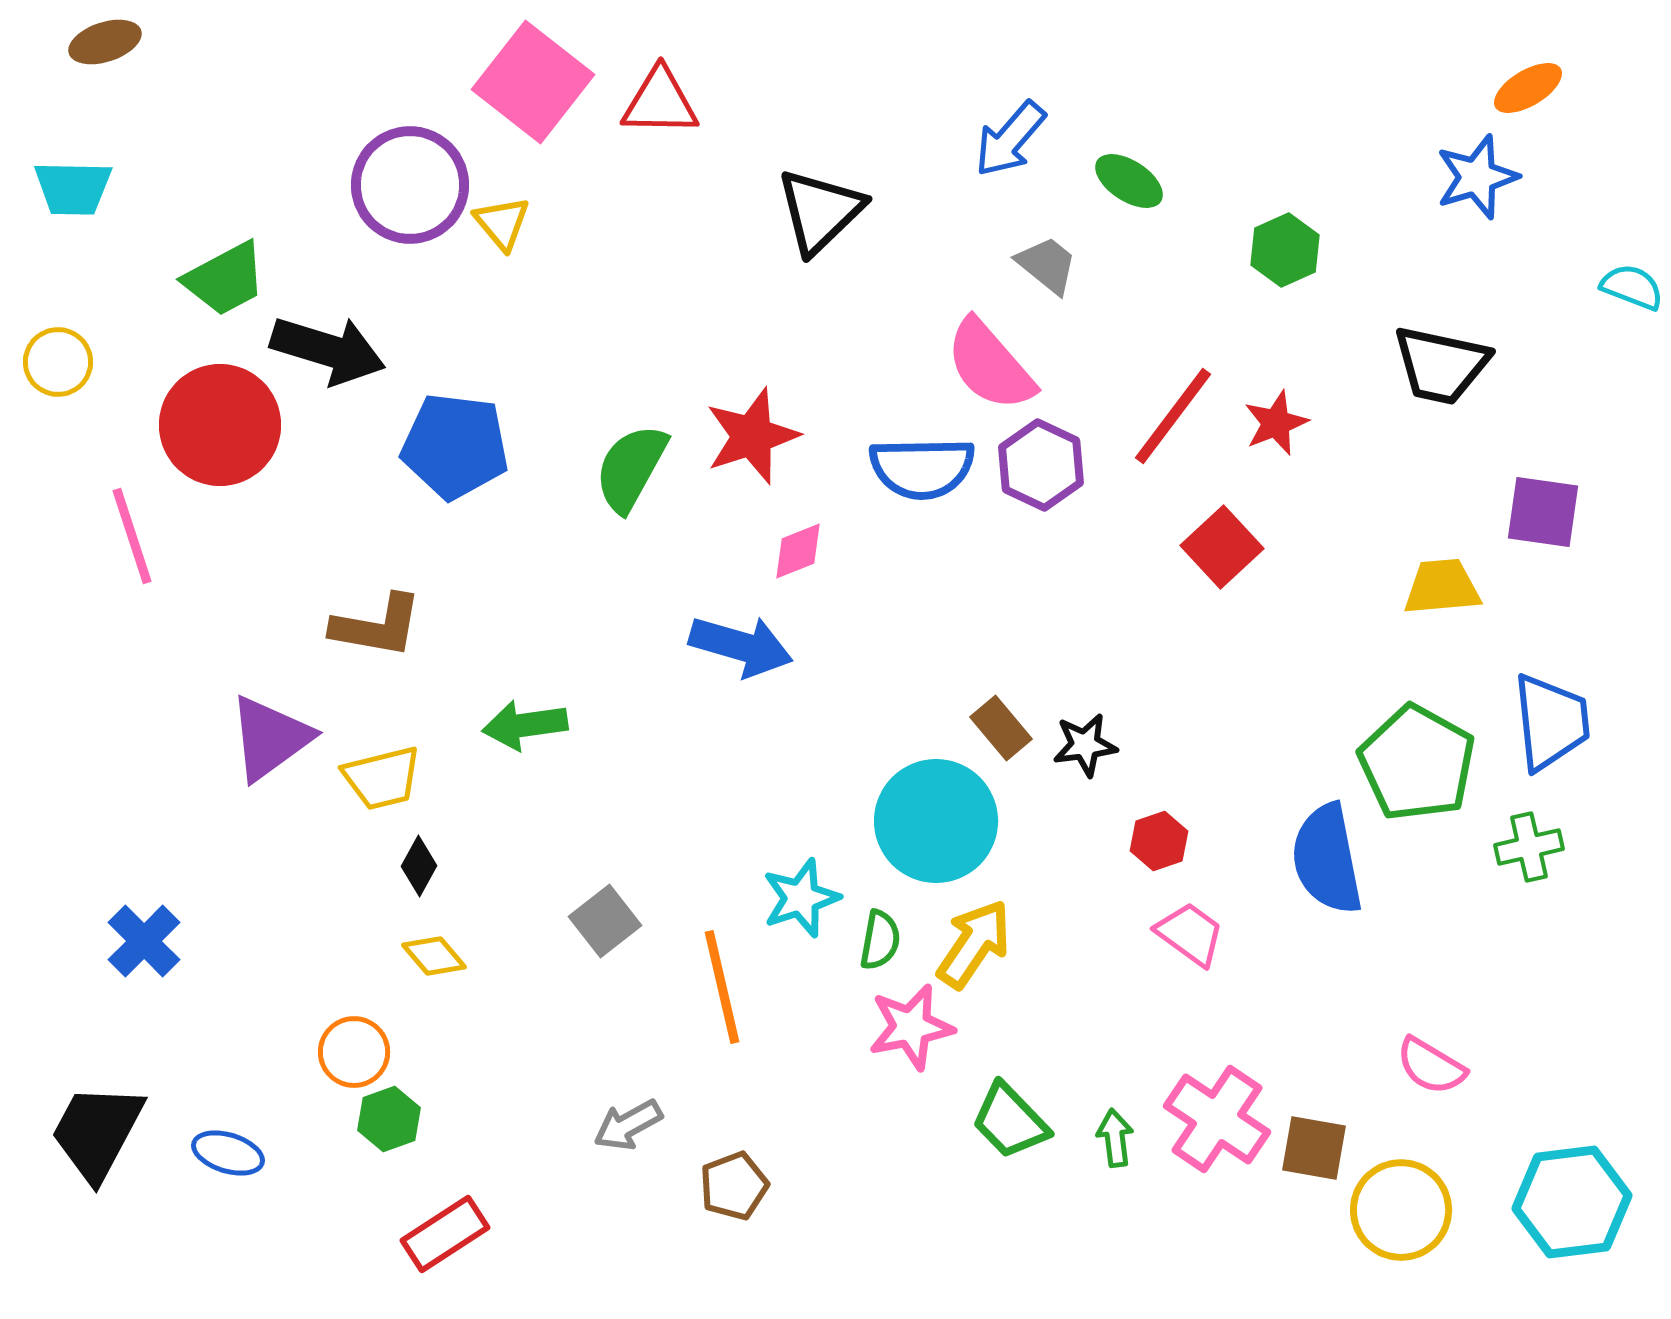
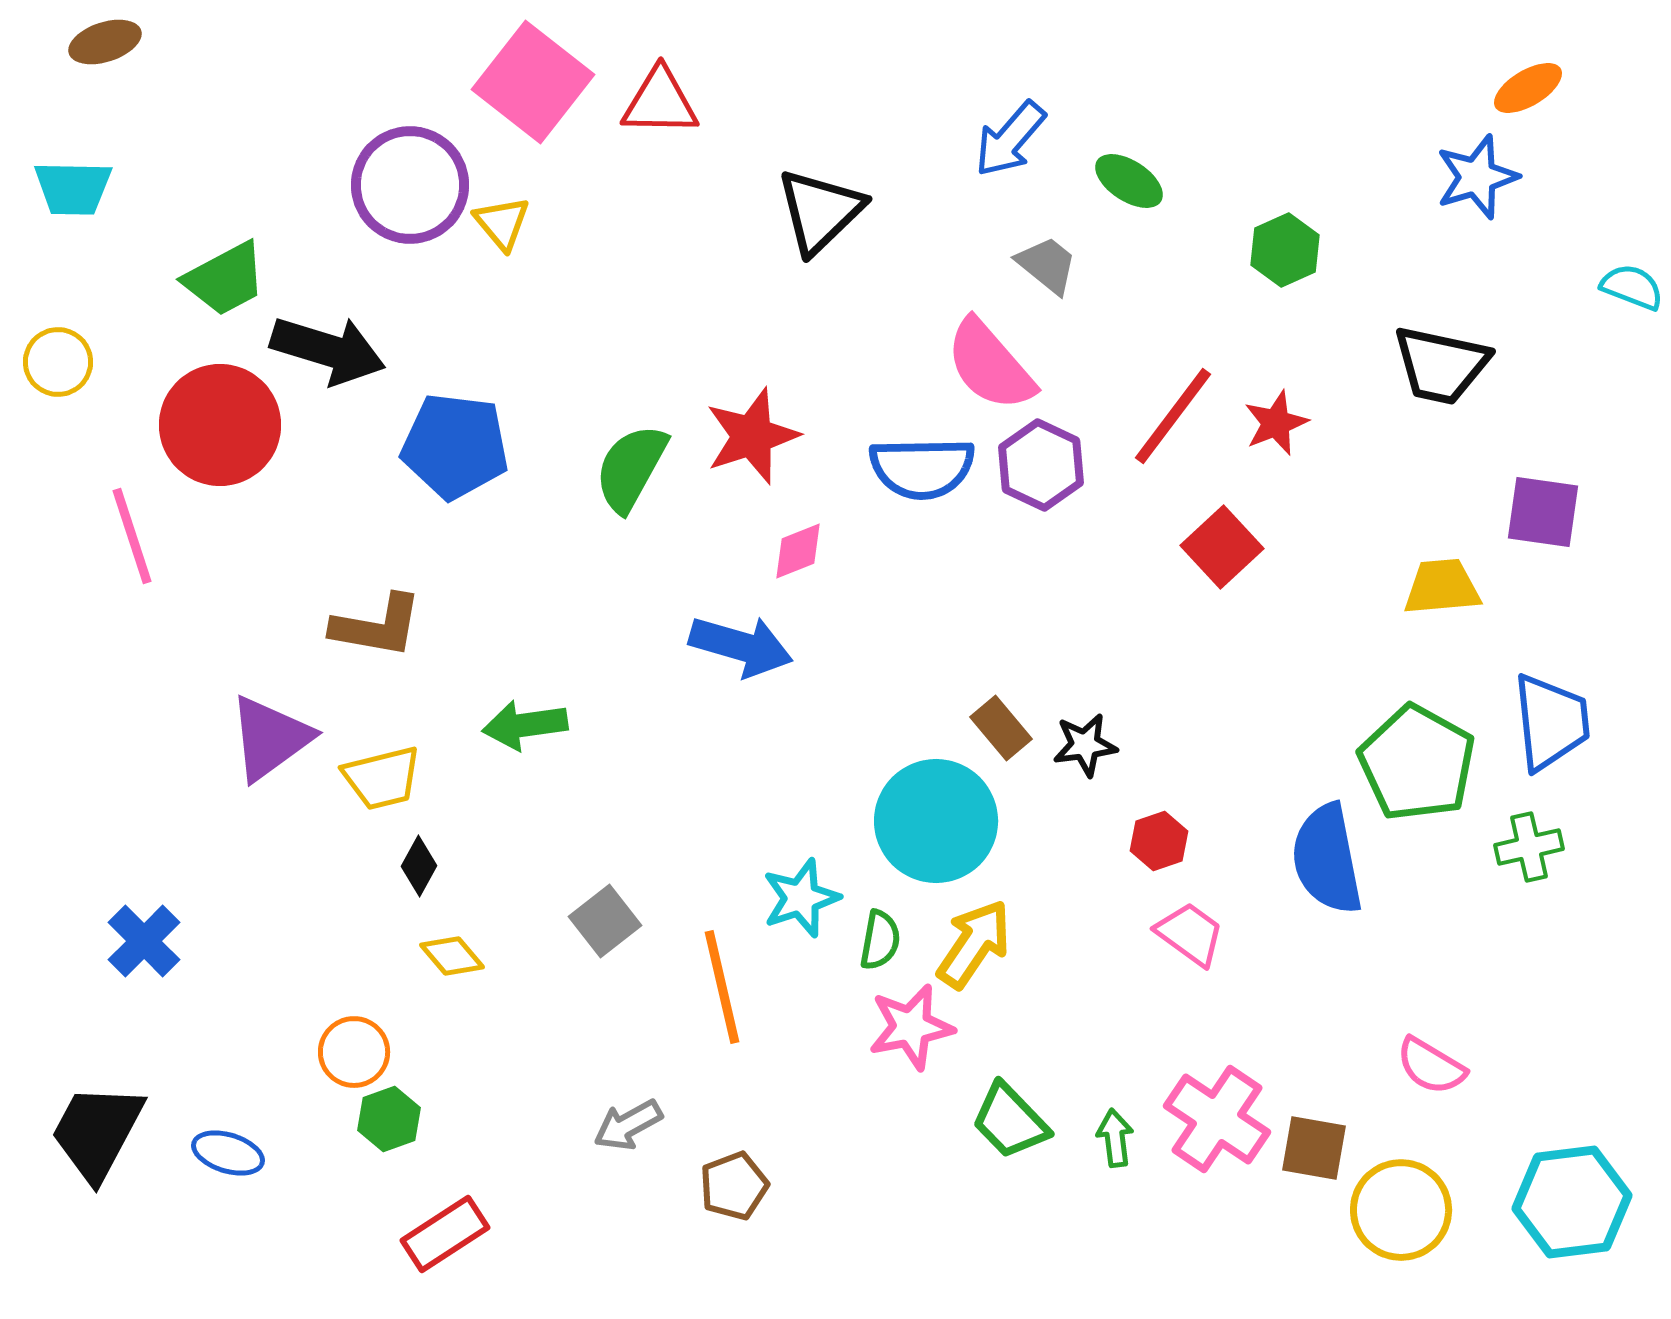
yellow diamond at (434, 956): moved 18 px right
